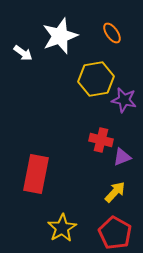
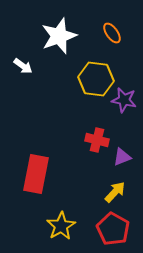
white star: moved 1 px left
white arrow: moved 13 px down
yellow hexagon: rotated 16 degrees clockwise
red cross: moved 4 px left
yellow star: moved 1 px left, 2 px up
red pentagon: moved 2 px left, 4 px up
